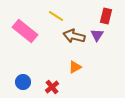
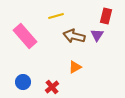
yellow line: rotated 49 degrees counterclockwise
pink rectangle: moved 5 px down; rotated 10 degrees clockwise
